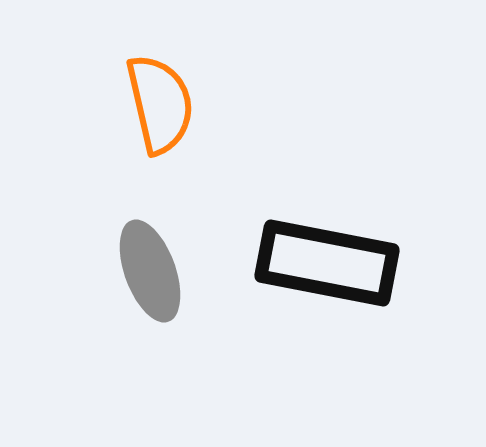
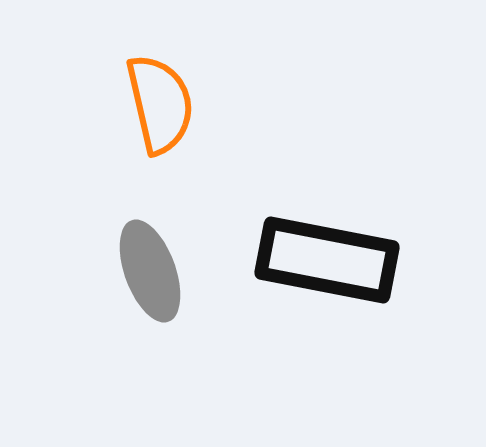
black rectangle: moved 3 px up
